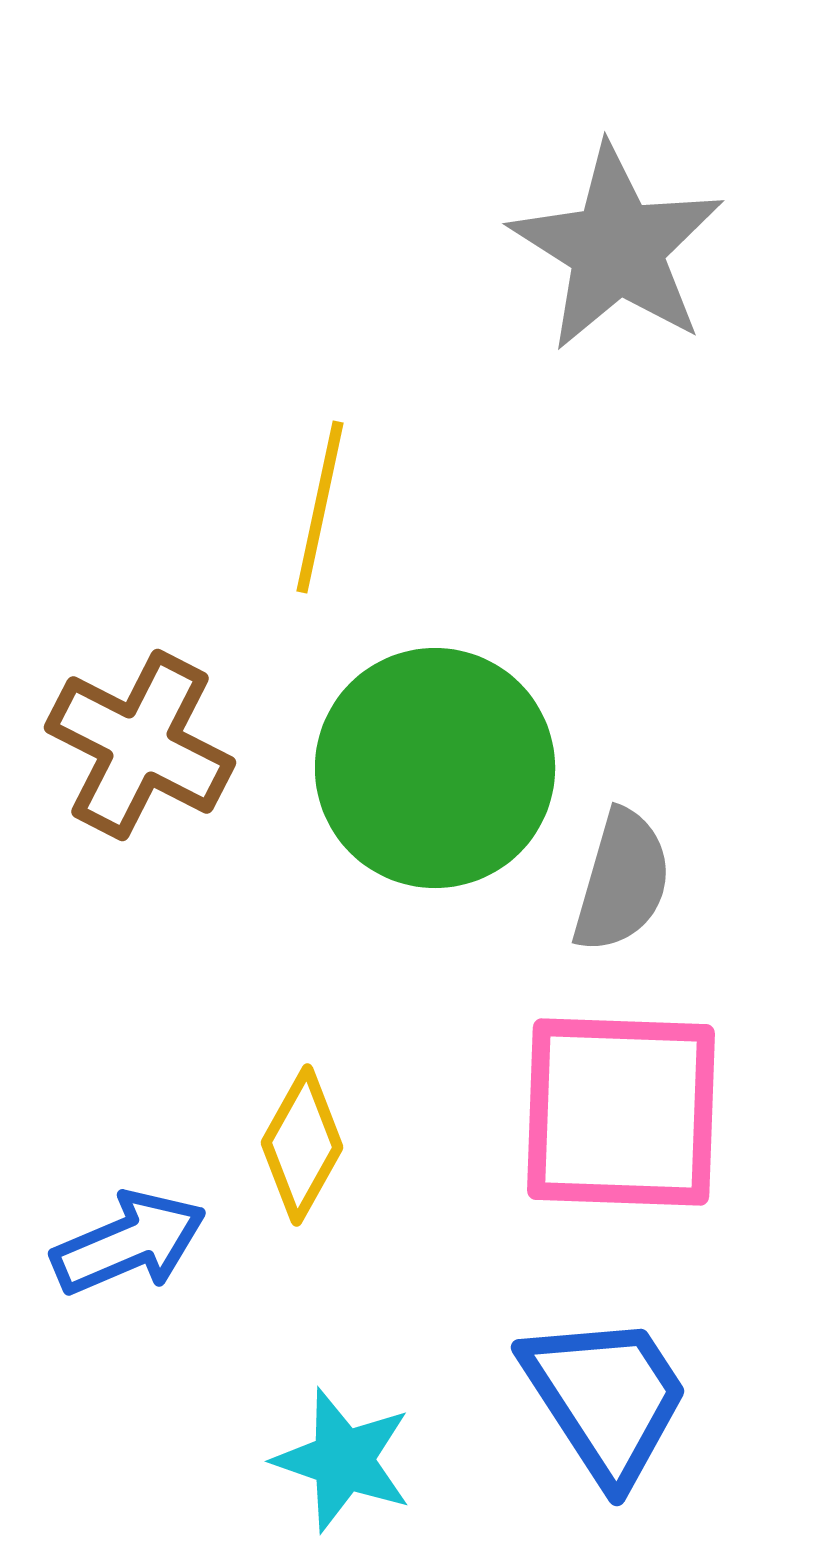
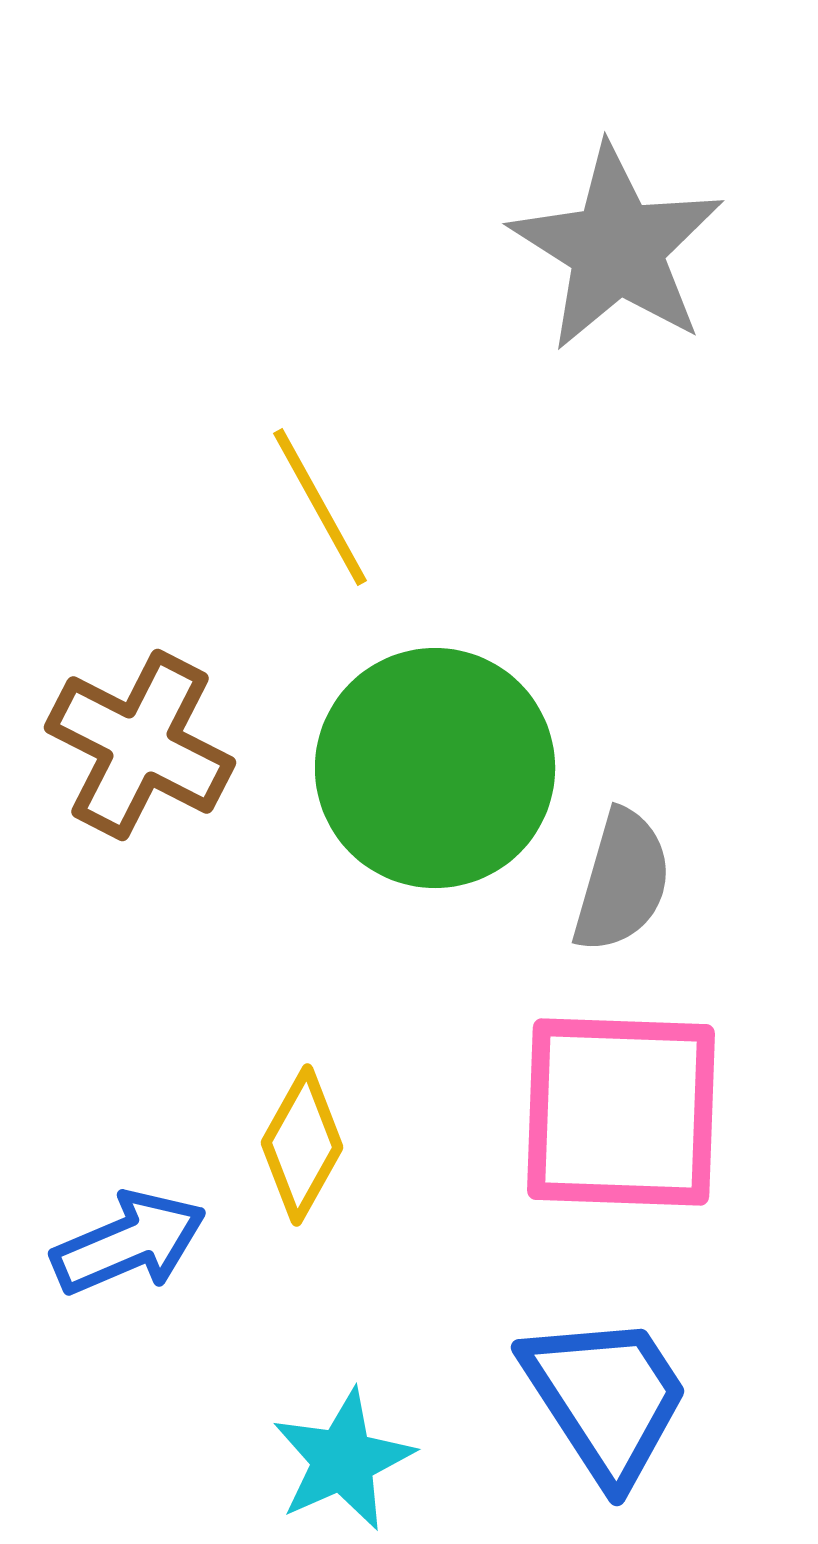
yellow line: rotated 41 degrees counterclockwise
cyan star: rotated 29 degrees clockwise
